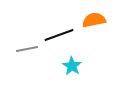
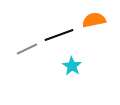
gray line: rotated 15 degrees counterclockwise
